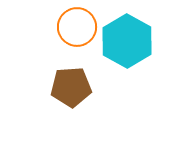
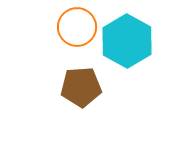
brown pentagon: moved 10 px right
